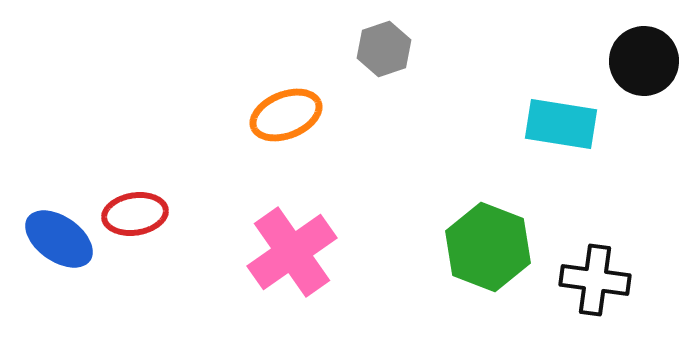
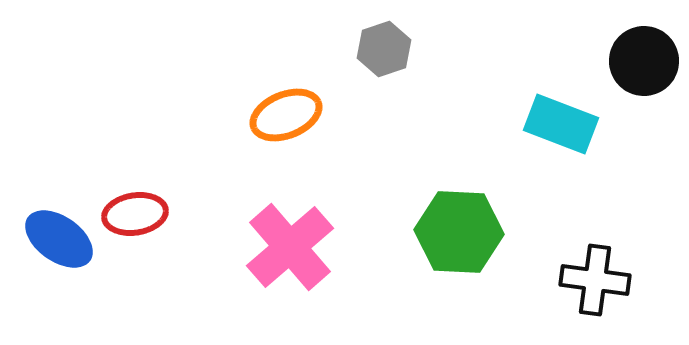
cyan rectangle: rotated 12 degrees clockwise
green hexagon: moved 29 px left, 15 px up; rotated 18 degrees counterclockwise
pink cross: moved 2 px left, 5 px up; rotated 6 degrees counterclockwise
